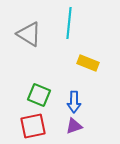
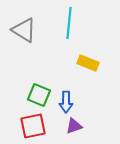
gray triangle: moved 5 px left, 4 px up
blue arrow: moved 8 px left
